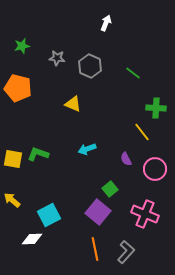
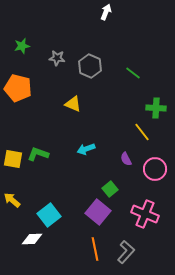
white arrow: moved 11 px up
cyan arrow: moved 1 px left
cyan square: rotated 10 degrees counterclockwise
